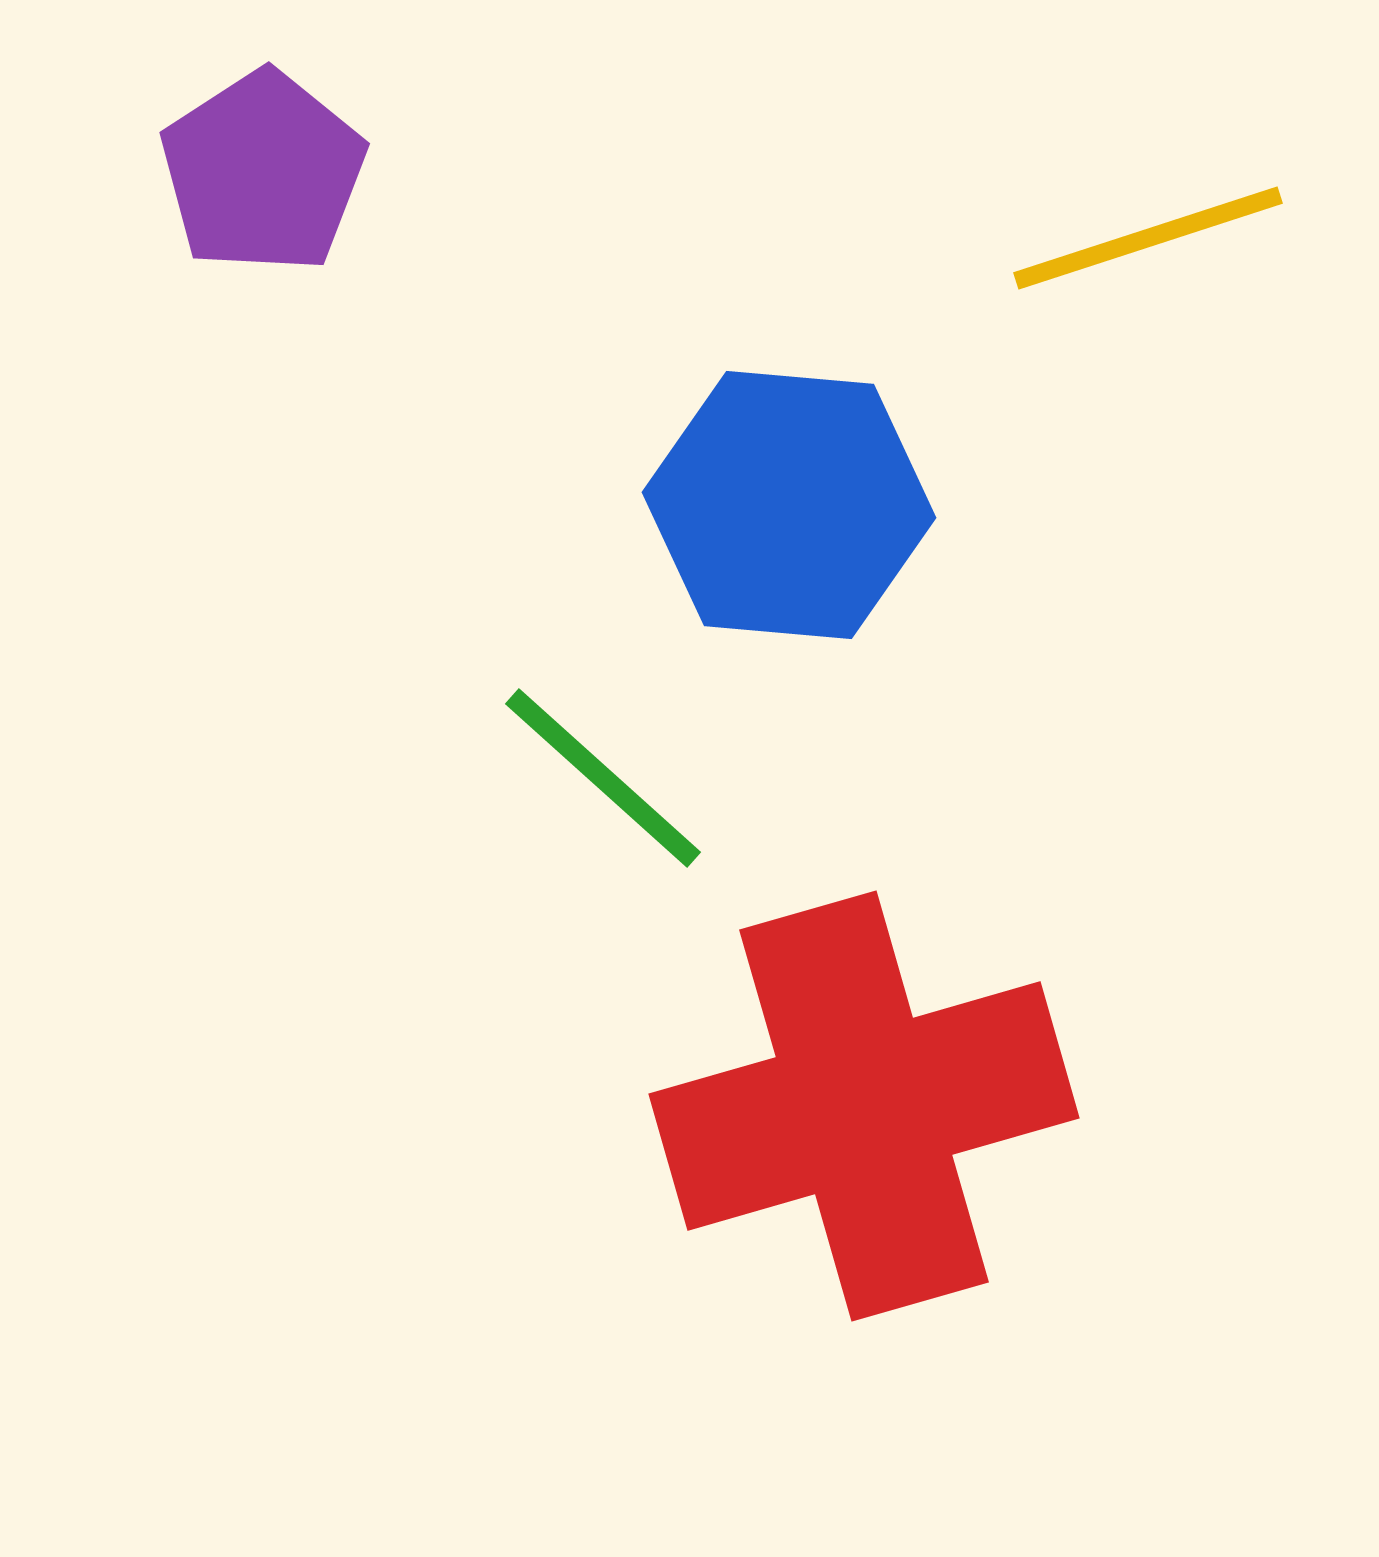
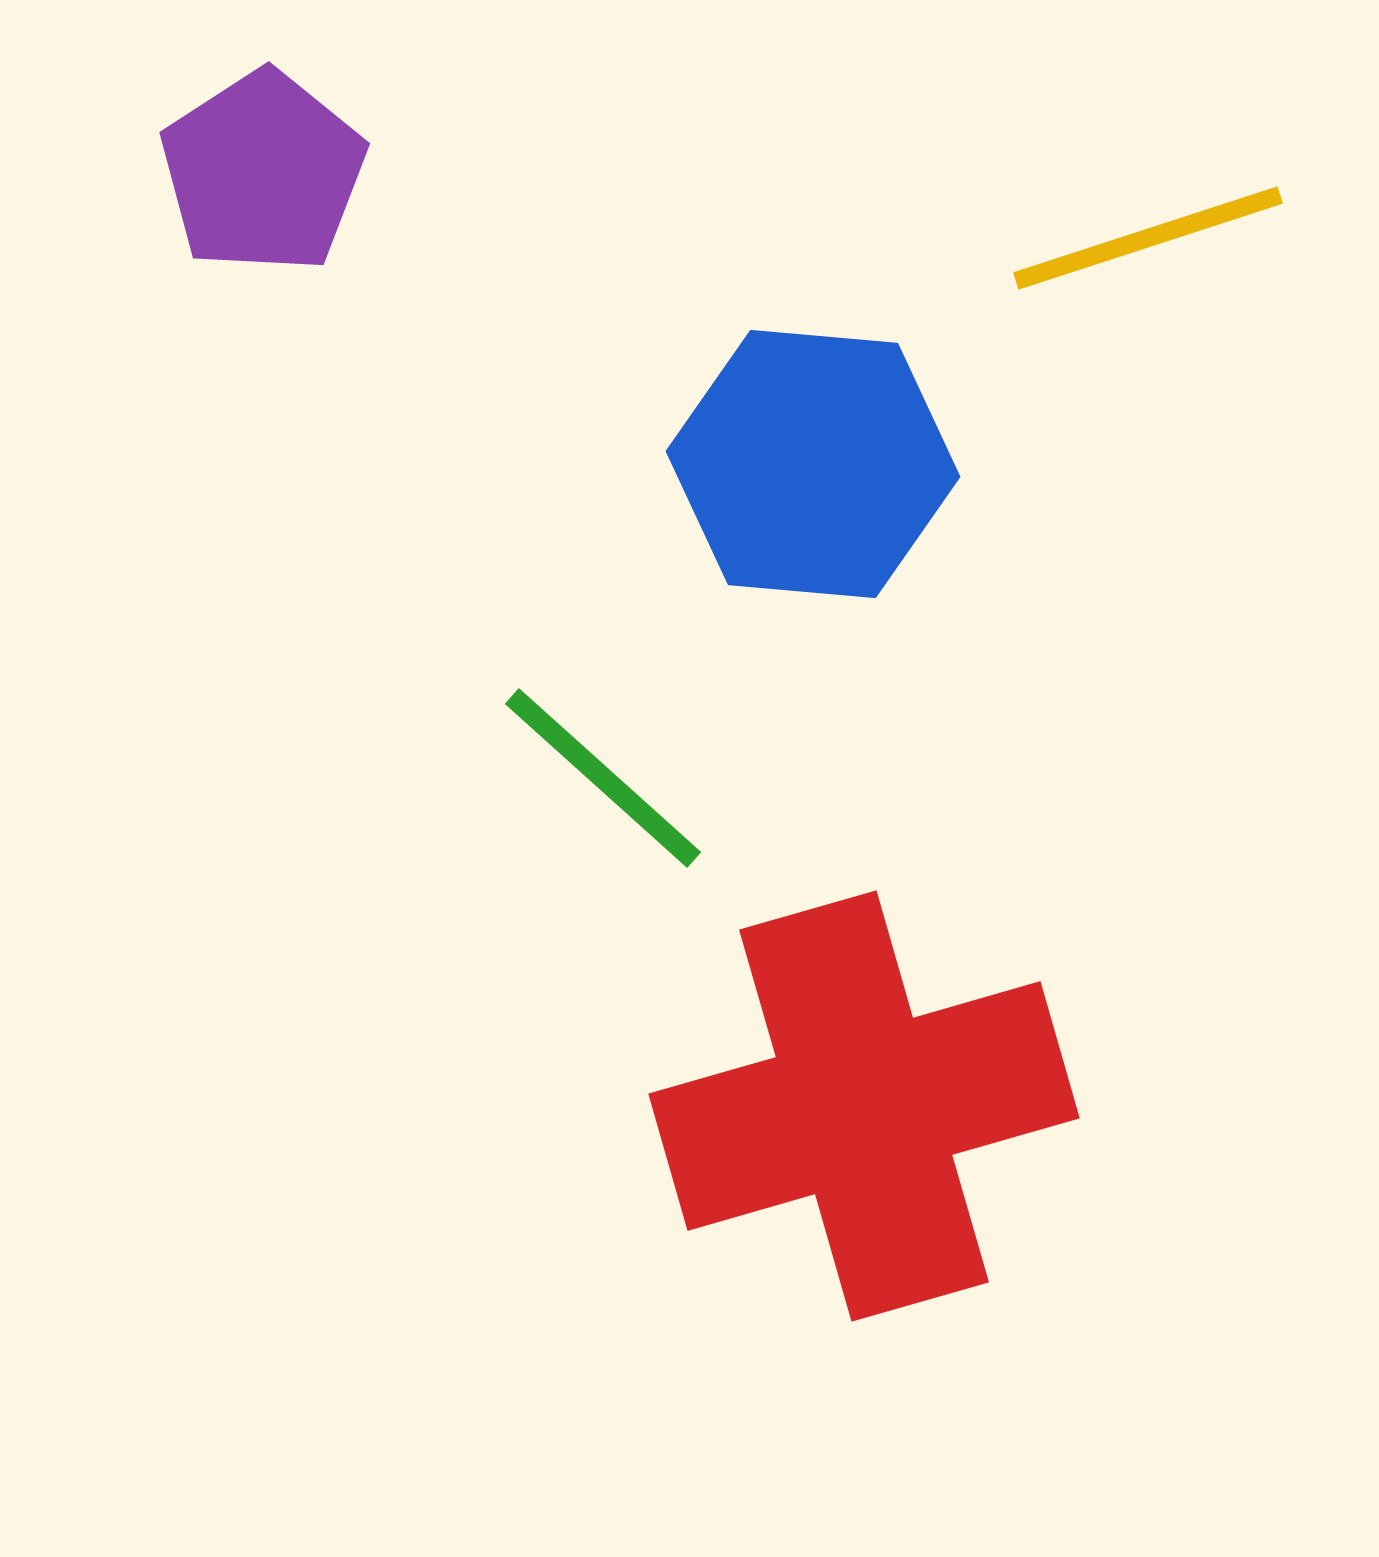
blue hexagon: moved 24 px right, 41 px up
